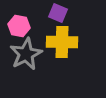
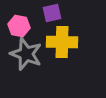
purple square: moved 6 px left; rotated 36 degrees counterclockwise
gray star: rotated 24 degrees counterclockwise
